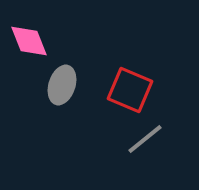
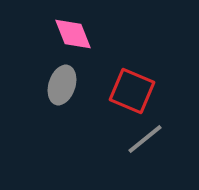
pink diamond: moved 44 px right, 7 px up
red square: moved 2 px right, 1 px down
